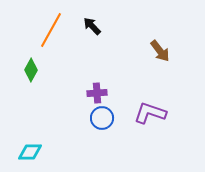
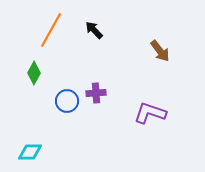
black arrow: moved 2 px right, 4 px down
green diamond: moved 3 px right, 3 px down
purple cross: moved 1 px left
blue circle: moved 35 px left, 17 px up
